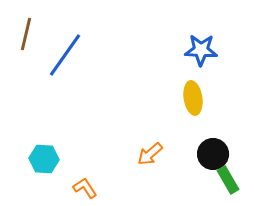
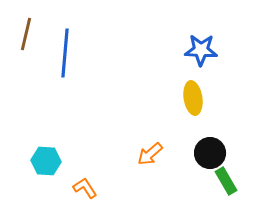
blue line: moved 2 px up; rotated 30 degrees counterclockwise
black circle: moved 3 px left, 1 px up
cyan hexagon: moved 2 px right, 2 px down
green rectangle: moved 2 px left, 1 px down
